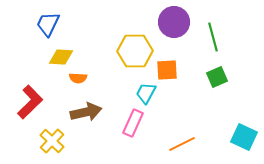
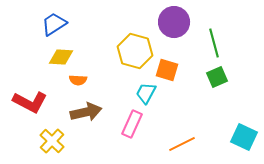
blue trapezoid: moved 6 px right; rotated 32 degrees clockwise
green line: moved 1 px right, 6 px down
yellow hexagon: rotated 16 degrees clockwise
orange square: rotated 20 degrees clockwise
orange semicircle: moved 2 px down
red L-shape: rotated 72 degrees clockwise
pink rectangle: moved 1 px left, 1 px down
